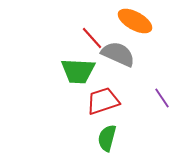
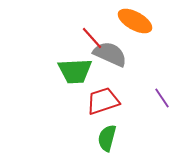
gray semicircle: moved 8 px left
green trapezoid: moved 3 px left; rotated 6 degrees counterclockwise
